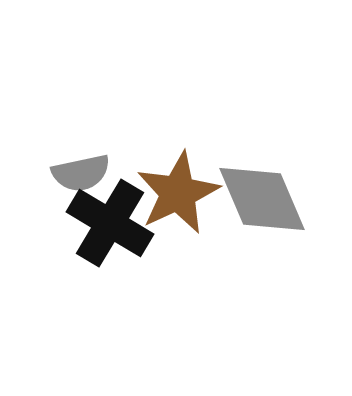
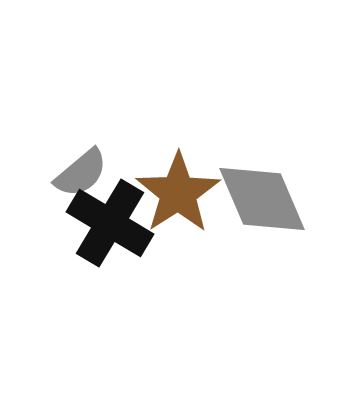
gray semicircle: rotated 28 degrees counterclockwise
brown star: rotated 8 degrees counterclockwise
